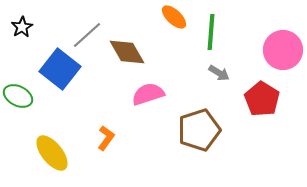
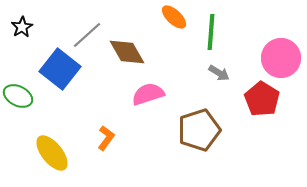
pink circle: moved 2 px left, 8 px down
